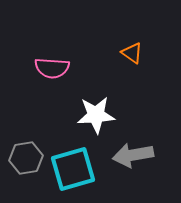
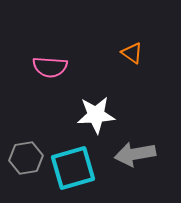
pink semicircle: moved 2 px left, 1 px up
gray arrow: moved 2 px right, 1 px up
cyan square: moved 1 px up
